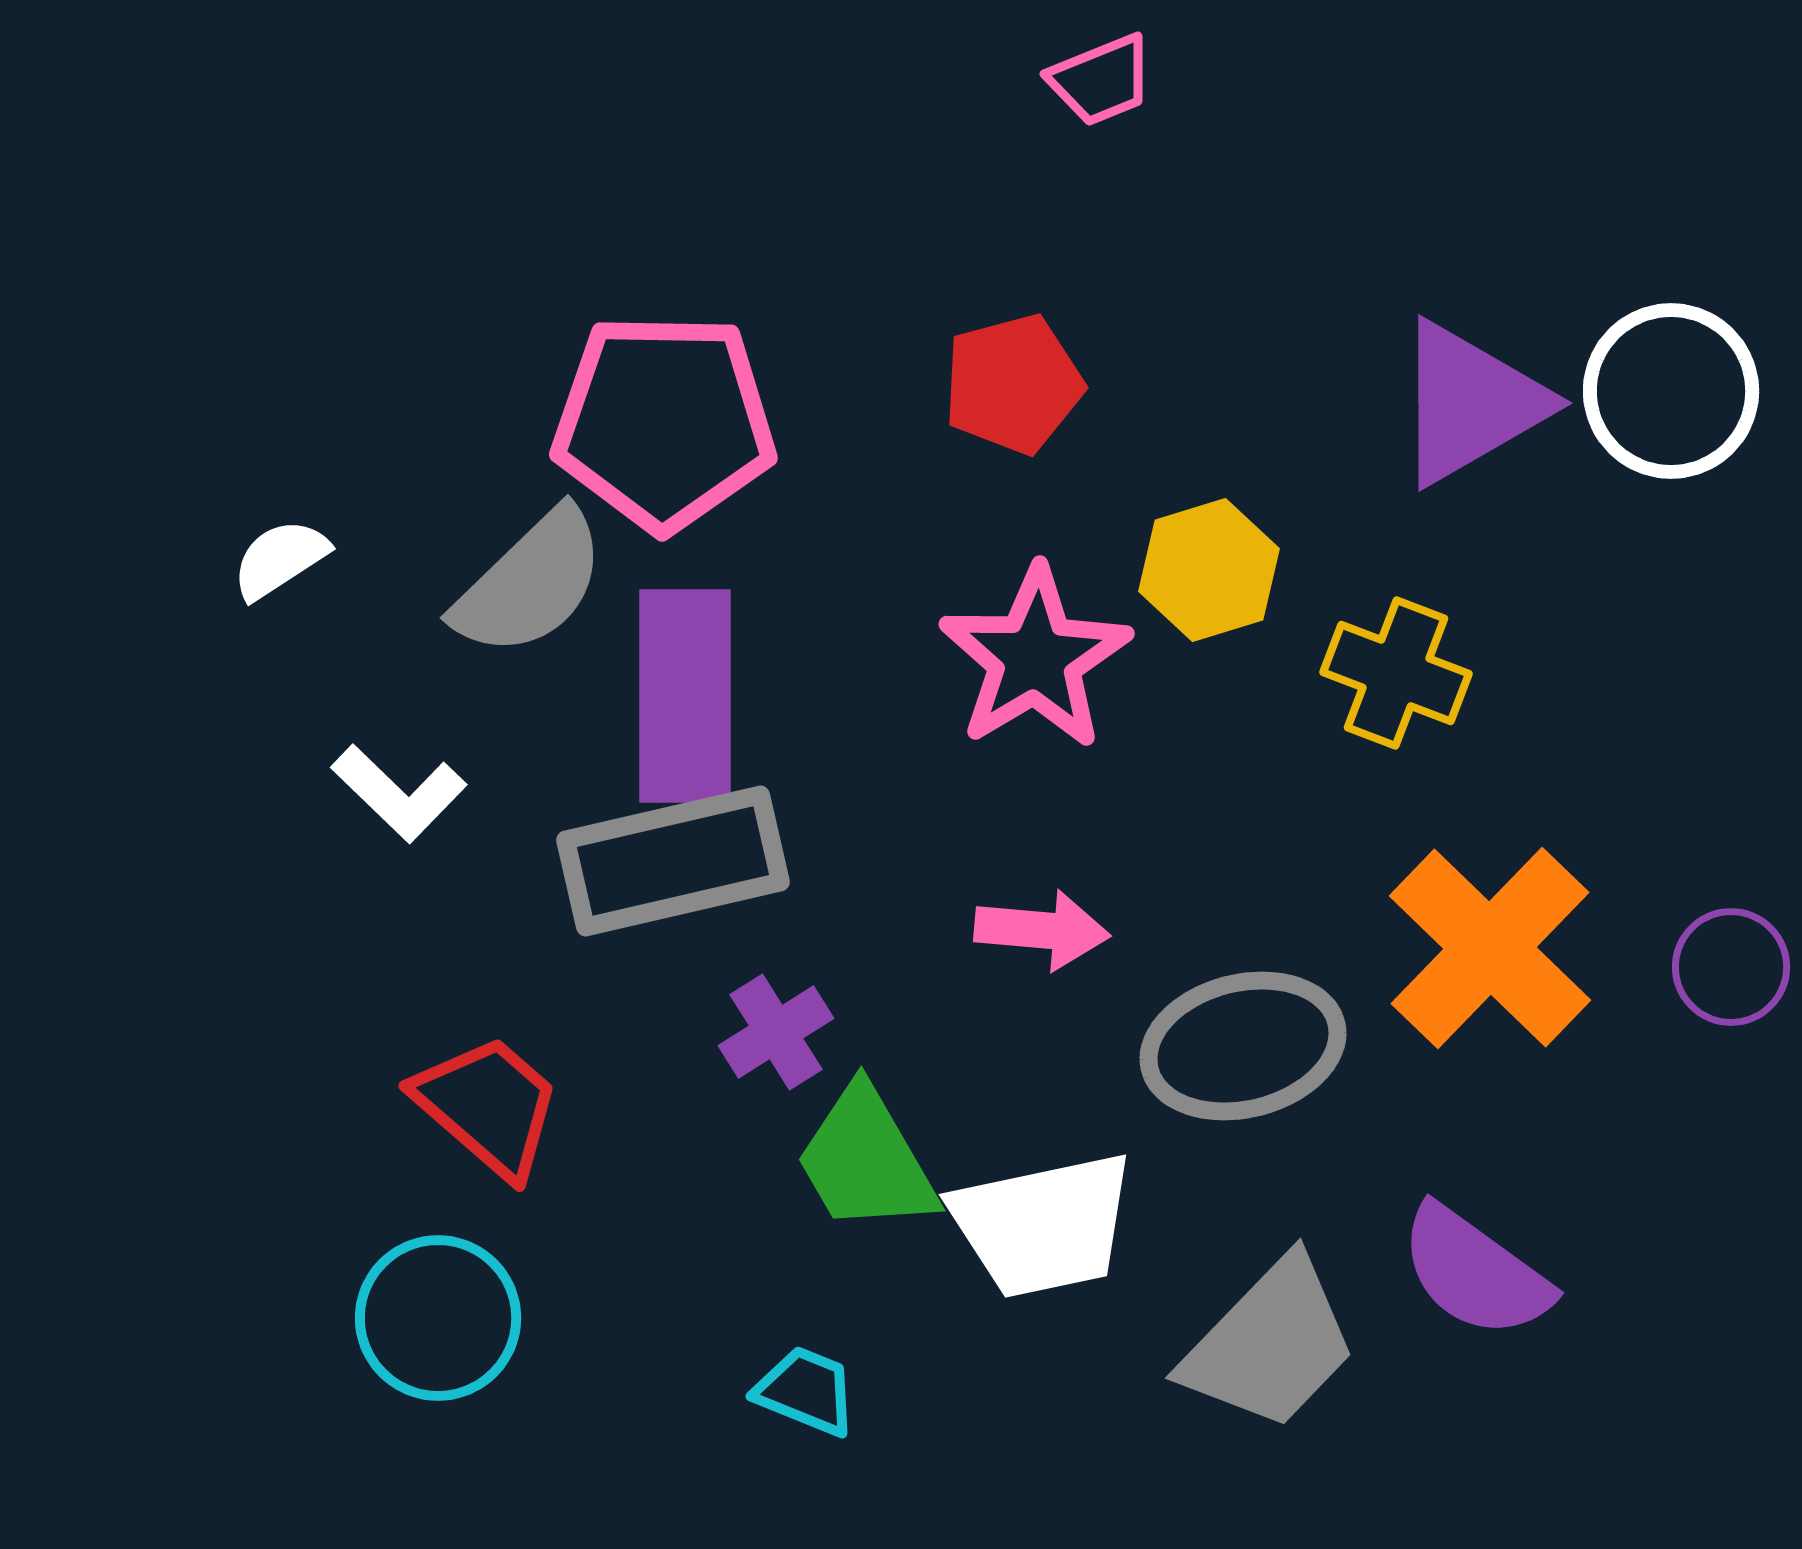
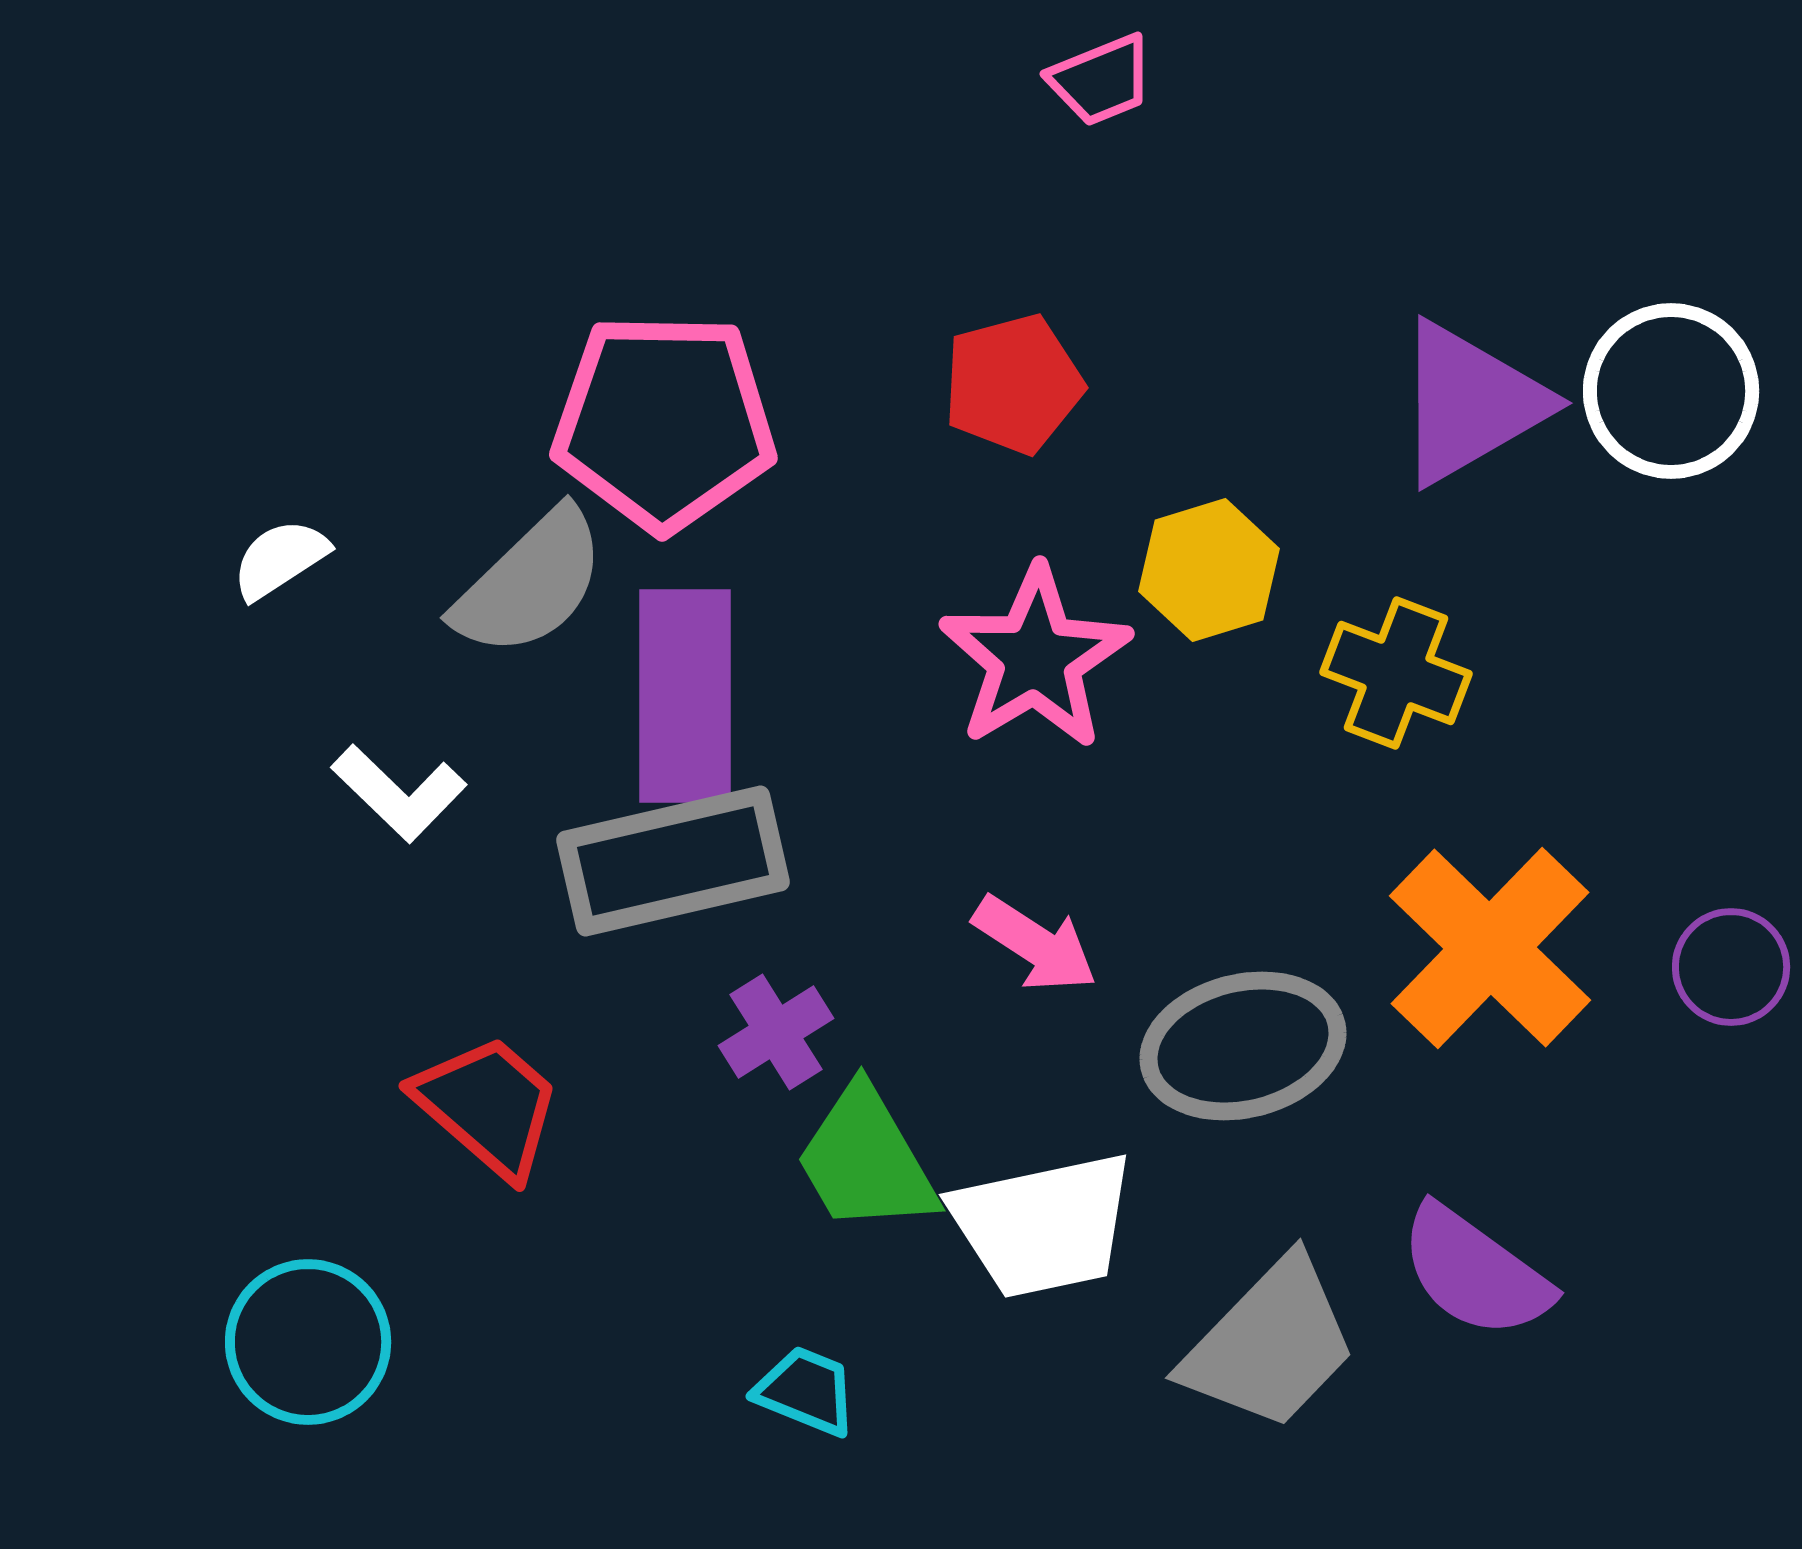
pink arrow: moved 7 px left, 14 px down; rotated 28 degrees clockwise
cyan circle: moved 130 px left, 24 px down
